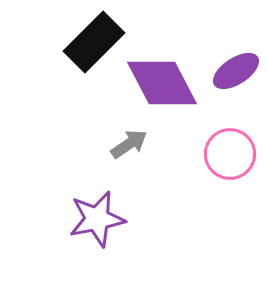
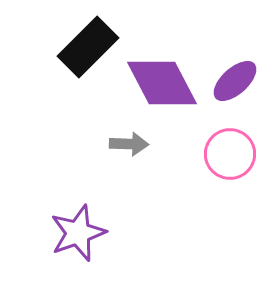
black rectangle: moved 6 px left, 5 px down
purple ellipse: moved 1 px left, 10 px down; rotated 9 degrees counterclockwise
gray arrow: rotated 36 degrees clockwise
purple star: moved 19 px left, 14 px down; rotated 8 degrees counterclockwise
